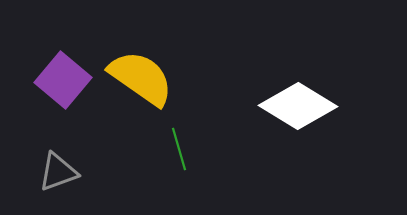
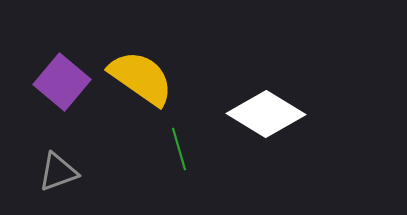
purple square: moved 1 px left, 2 px down
white diamond: moved 32 px left, 8 px down
